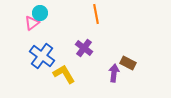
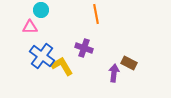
cyan circle: moved 1 px right, 3 px up
pink triangle: moved 2 px left, 4 px down; rotated 35 degrees clockwise
purple cross: rotated 18 degrees counterclockwise
brown rectangle: moved 1 px right
yellow L-shape: moved 2 px left, 8 px up
